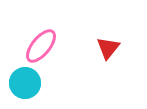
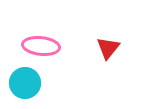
pink ellipse: rotated 57 degrees clockwise
